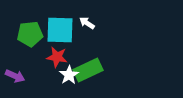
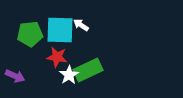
white arrow: moved 6 px left, 2 px down
